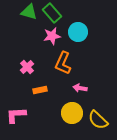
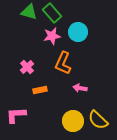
yellow circle: moved 1 px right, 8 px down
